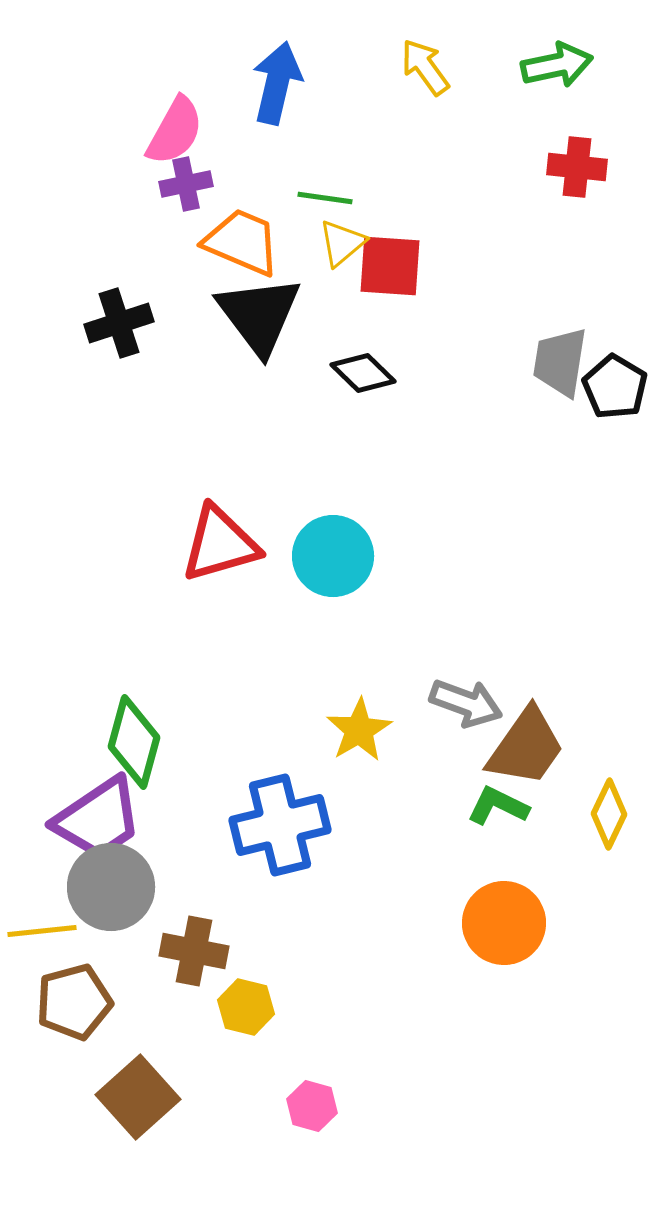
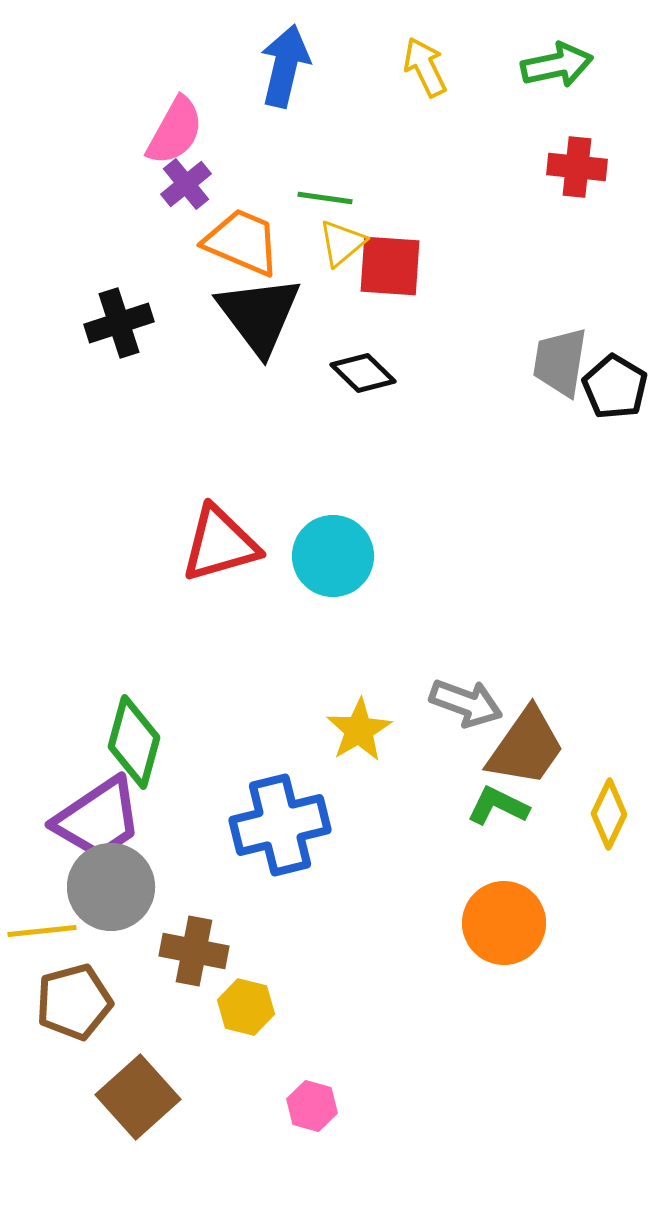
yellow arrow: rotated 10 degrees clockwise
blue arrow: moved 8 px right, 17 px up
purple cross: rotated 27 degrees counterclockwise
